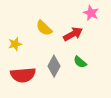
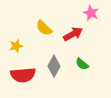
yellow star: moved 1 px right, 2 px down
green semicircle: moved 2 px right, 2 px down
